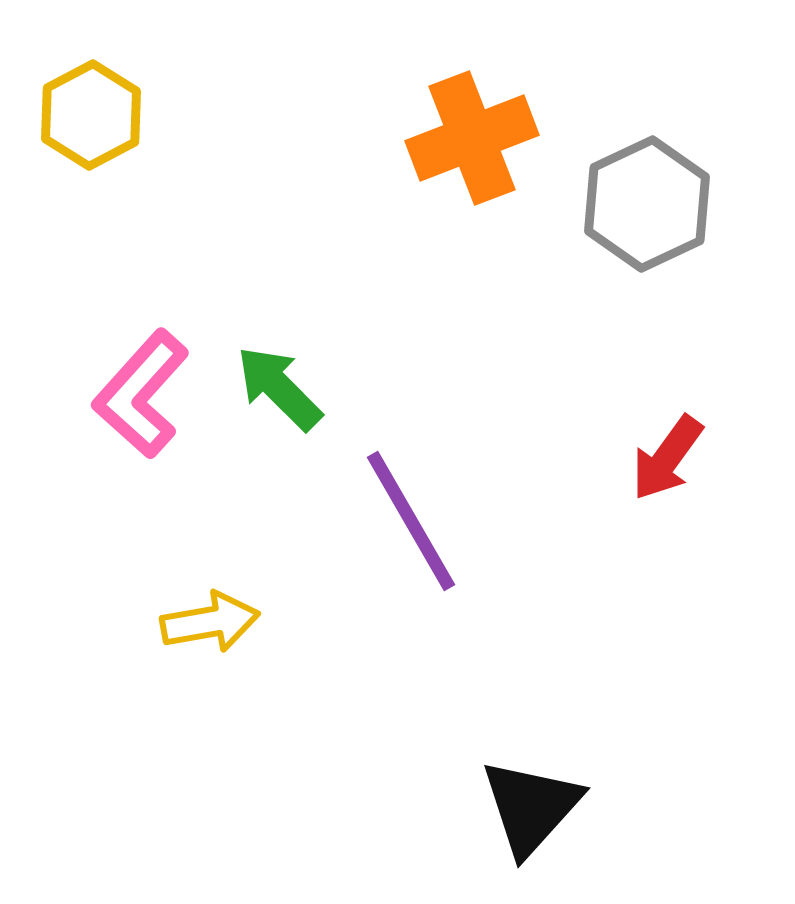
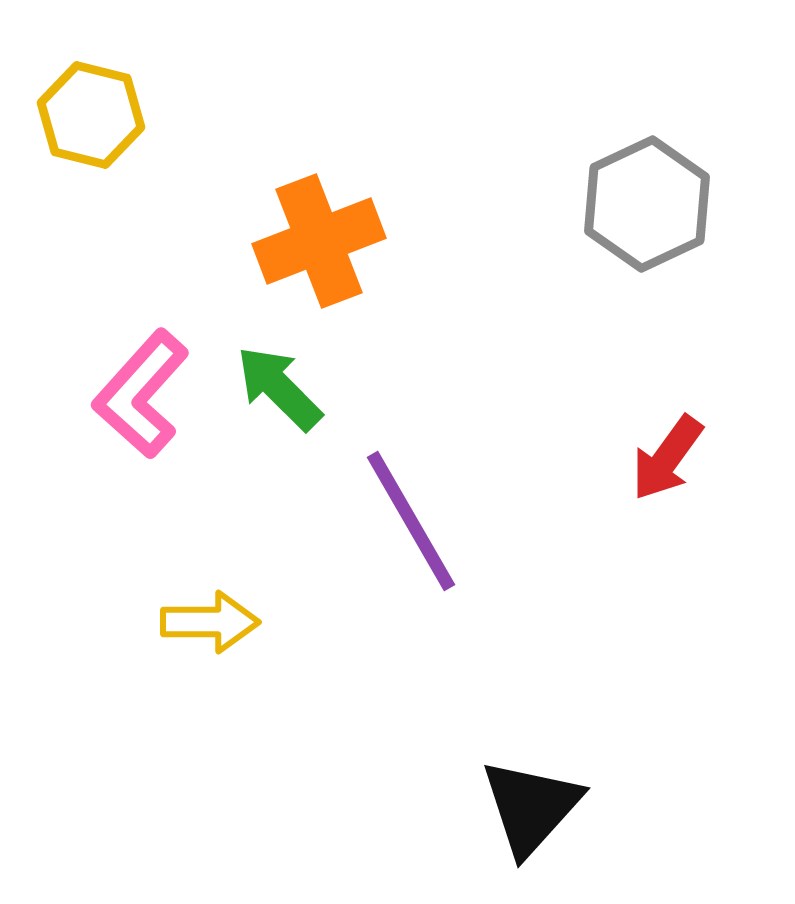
yellow hexagon: rotated 18 degrees counterclockwise
orange cross: moved 153 px left, 103 px down
yellow arrow: rotated 10 degrees clockwise
